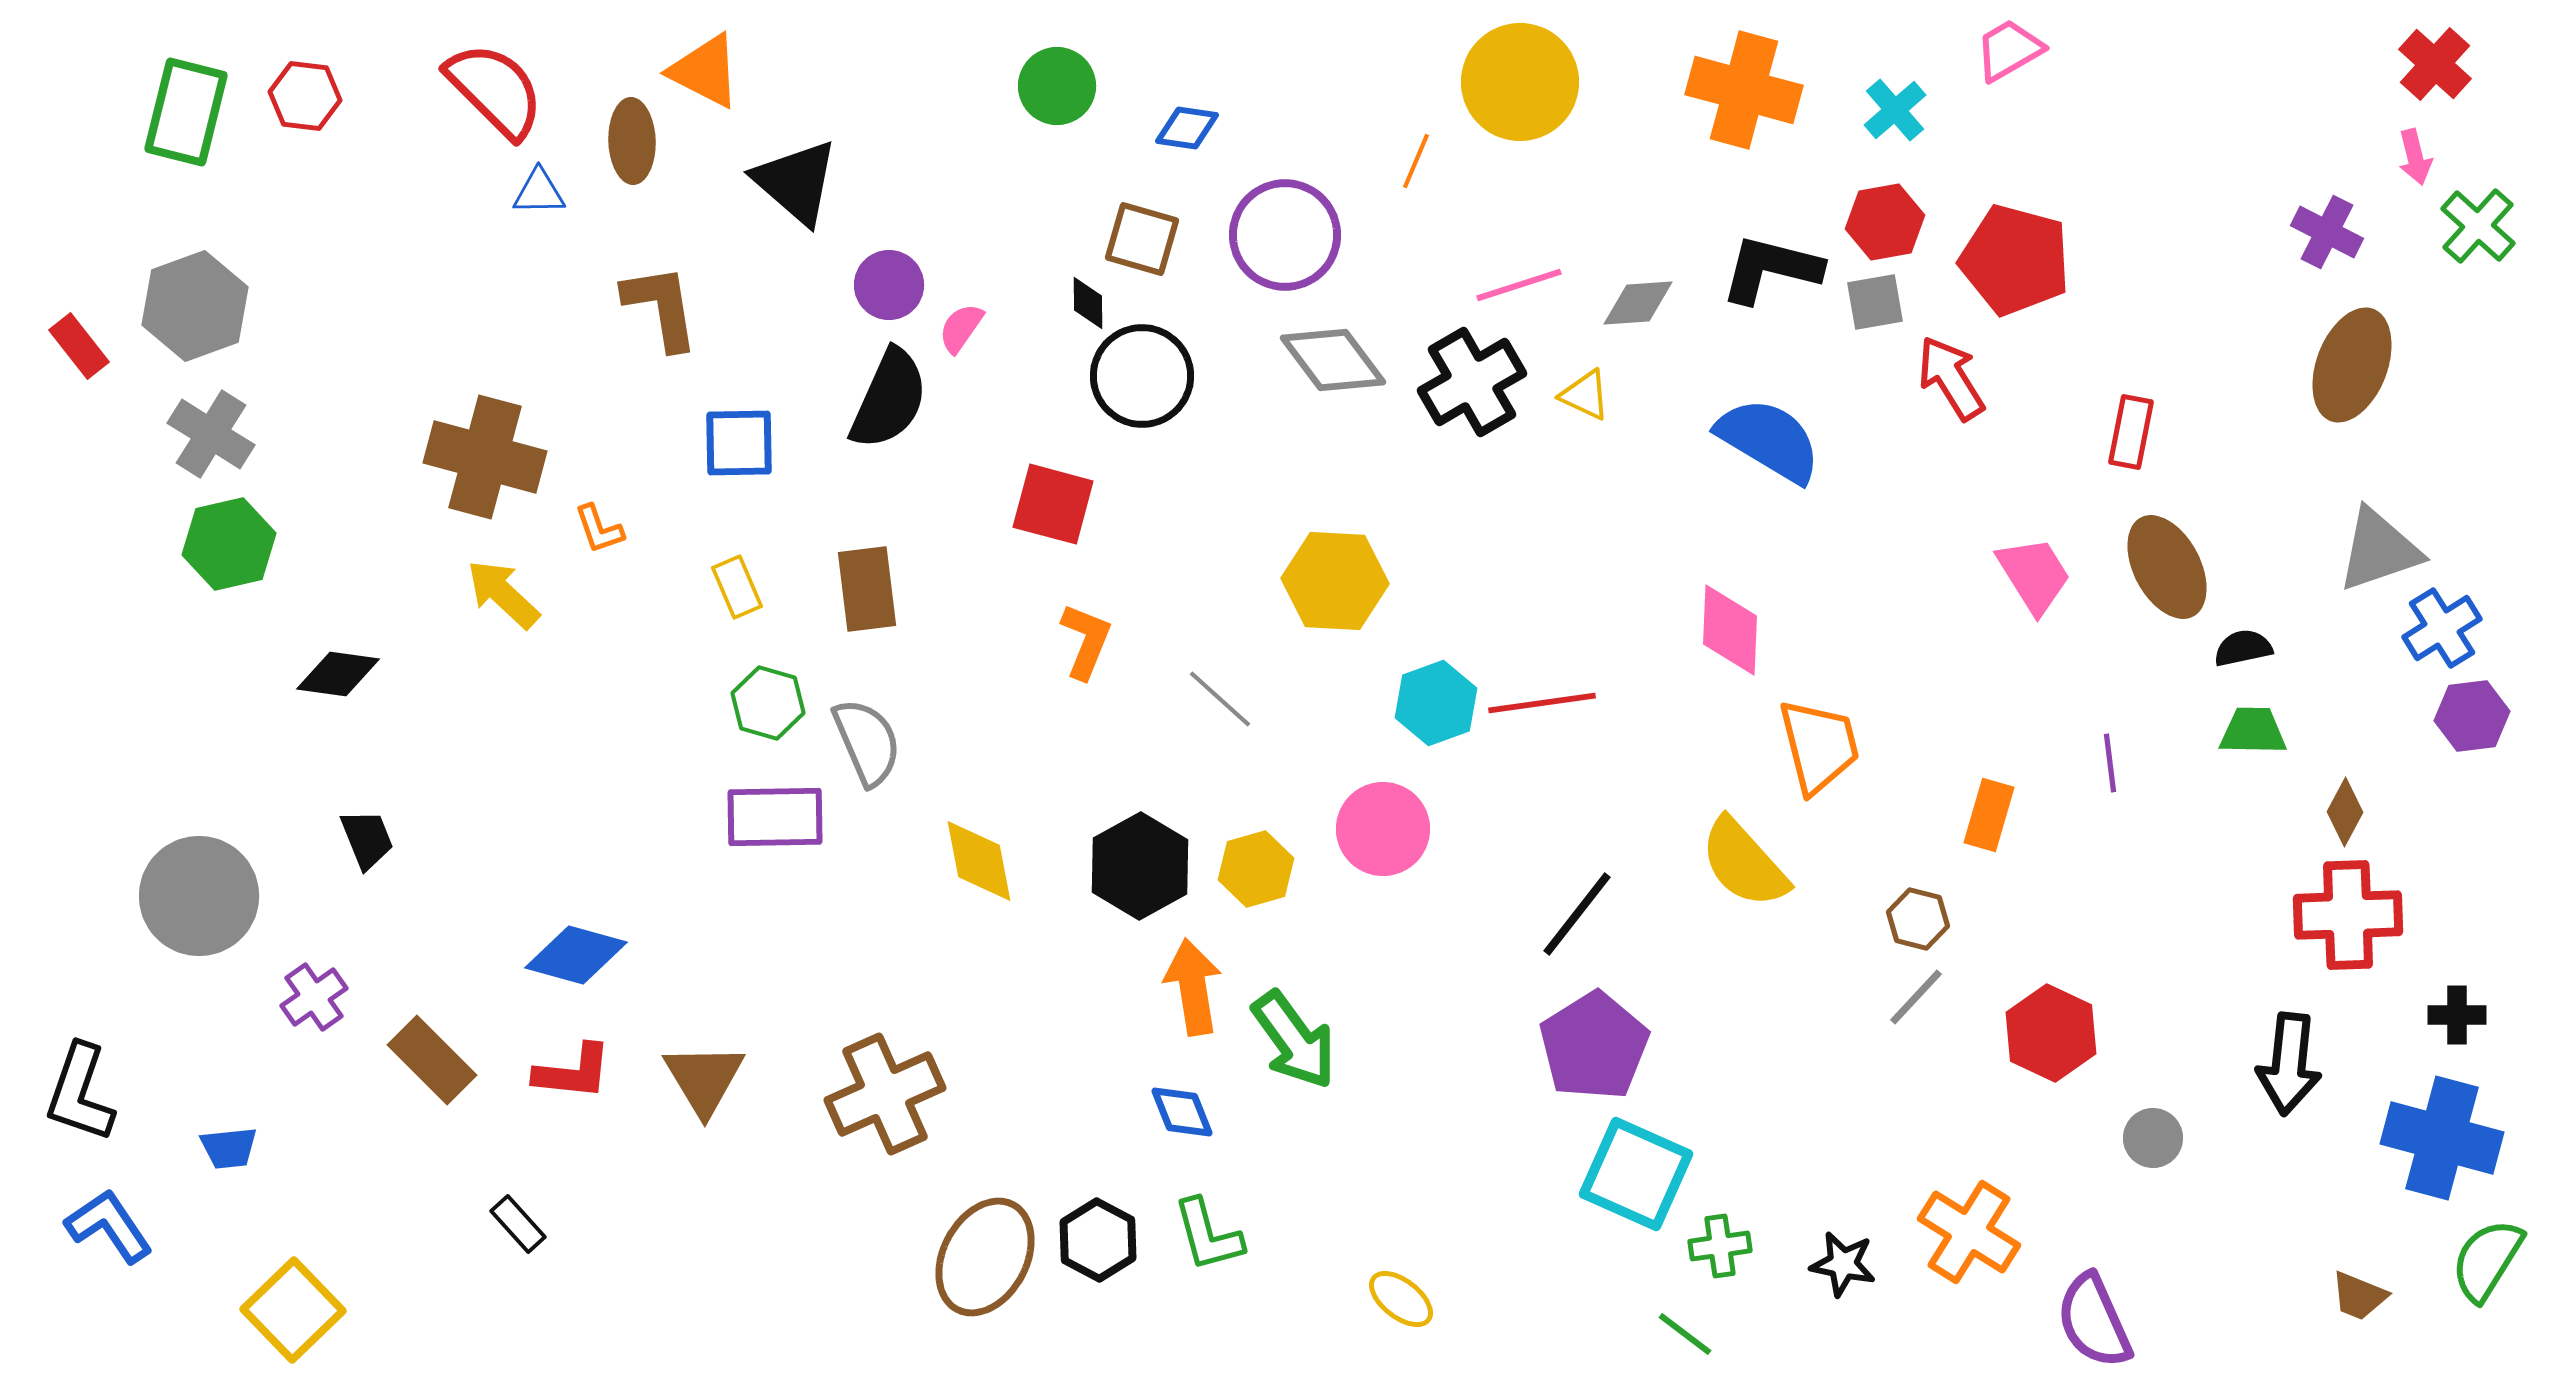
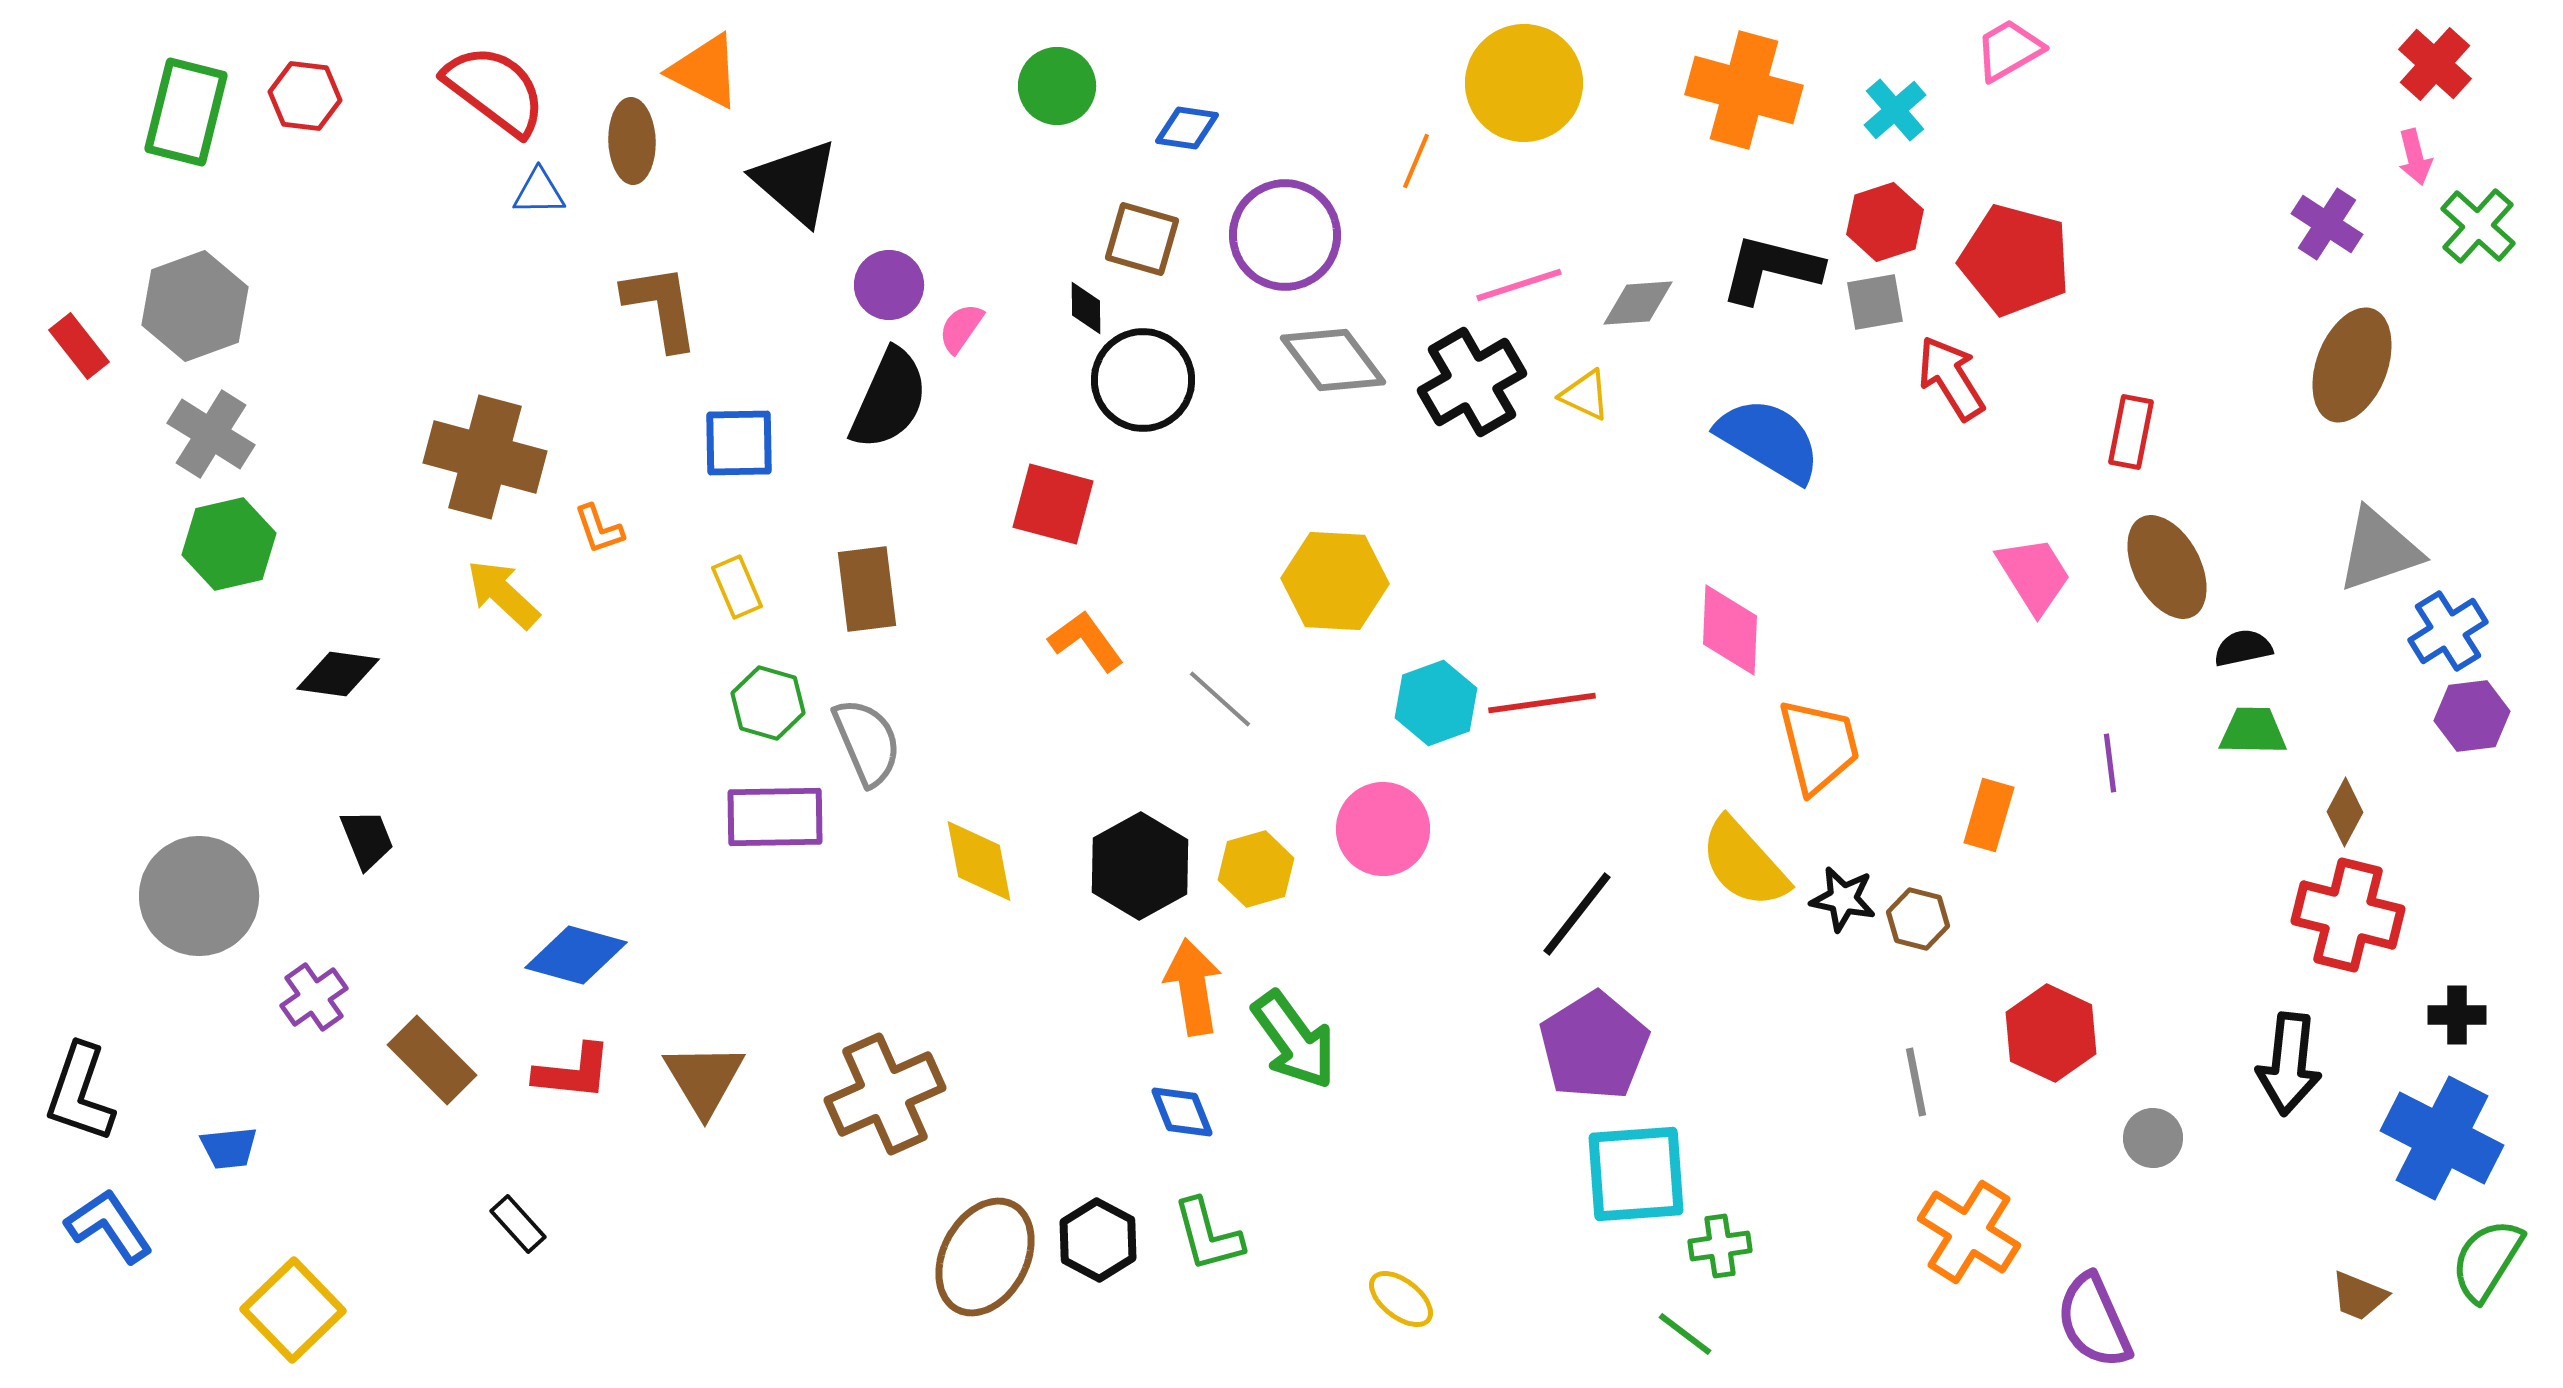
yellow circle at (1520, 82): moved 4 px right, 1 px down
red semicircle at (495, 90): rotated 8 degrees counterclockwise
red hexagon at (1885, 222): rotated 8 degrees counterclockwise
purple cross at (2327, 232): moved 8 px up; rotated 6 degrees clockwise
black diamond at (1088, 303): moved 2 px left, 5 px down
black circle at (1142, 376): moved 1 px right, 4 px down
blue cross at (2442, 628): moved 6 px right, 3 px down
orange L-shape at (1086, 641): rotated 58 degrees counterclockwise
red cross at (2348, 915): rotated 16 degrees clockwise
gray line at (1916, 997): moved 85 px down; rotated 54 degrees counterclockwise
blue cross at (2442, 1138): rotated 12 degrees clockwise
cyan square at (1636, 1174): rotated 28 degrees counterclockwise
black star at (1843, 1264): moved 365 px up
